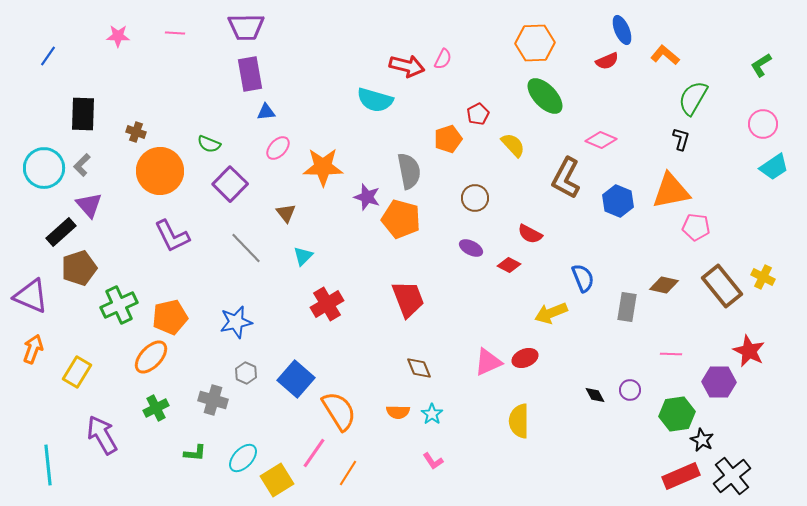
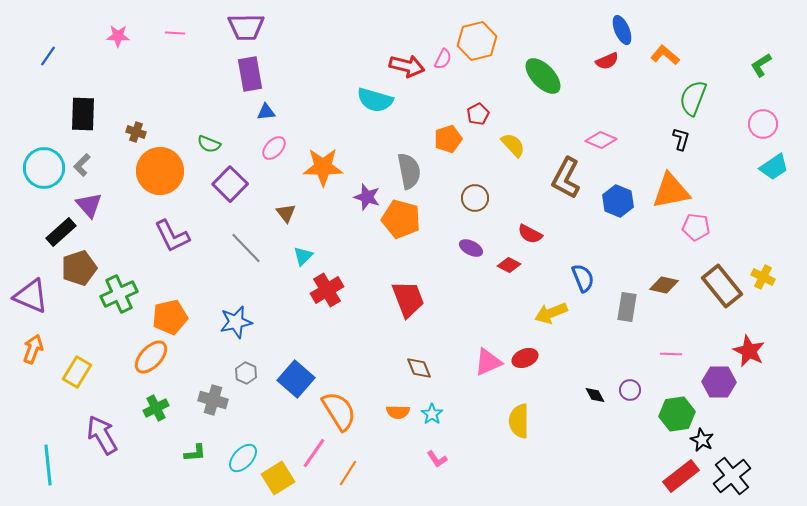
orange hexagon at (535, 43): moved 58 px left, 2 px up; rotated 12 degrees counterclockwise
green ellipse at (545, 96): moved 2 px left, 20 px up
green semicircle at (693, 98): rotated 9 degrees counterclockwise
pink ellipse at (278, 148): moved 4 px left
red cross at (327, 304): moved 14 px up
green cross at (119, 305): moved 11 px up
green L-shape at (195, 453): rotated 10 degrees counterclockwise
pink L-shape at (433, 461): moved 4 px right, 2 px up
red rectangle at (681, 476): rotated 15 degrees counterclockwise
yellow square at (277, 480): moved 1 px right, 2 px up
